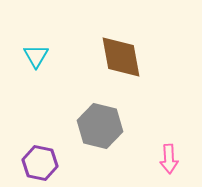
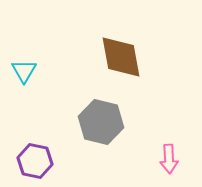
cyan triangle: moved 12 px left, 15 px down
gray hexagon: moved 1 px right, 4 px up
purple hexagon: moved 5 px left, 2 px up
